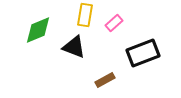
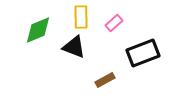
yellow rectangle: moved 4 px left, 2 px down; rotated 10 degrees counterclockwise
